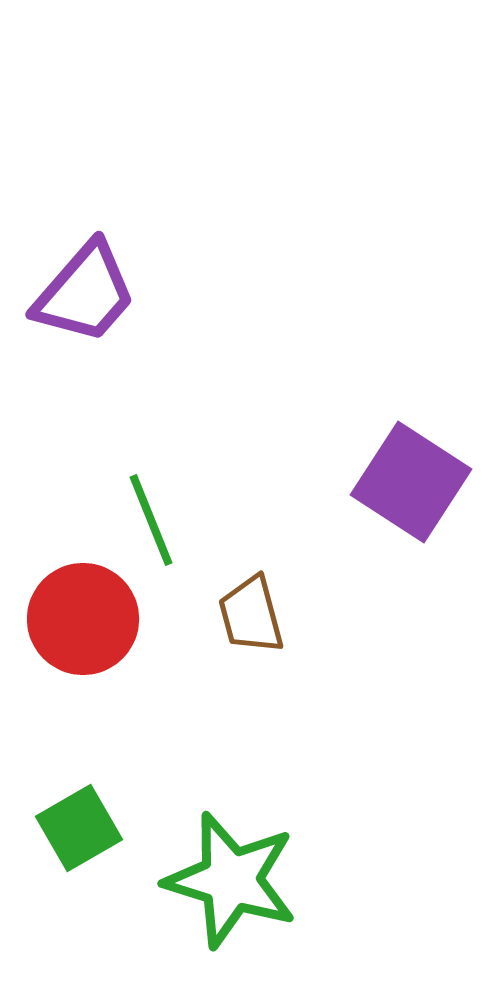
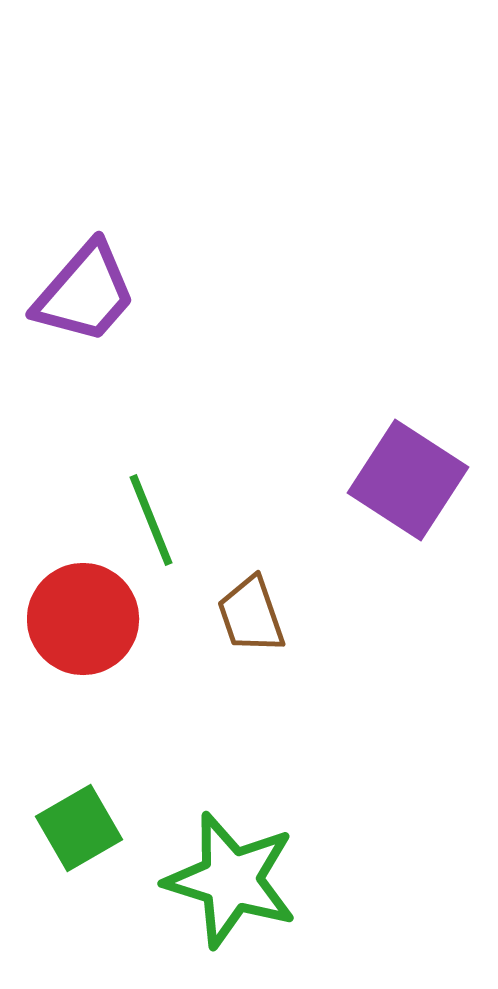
purple square: moved 3 px left, 2 px up
brown trapezoid: rotated 4 degrees counterclockwise
